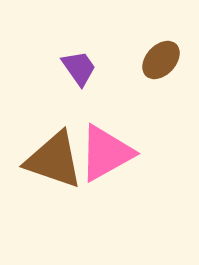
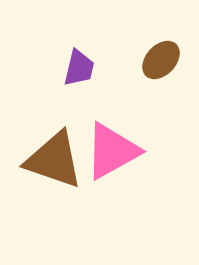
purple trapezoid: rotated 48 degrees clockwise
pink triangle: moved 6 px right, 2 px up
